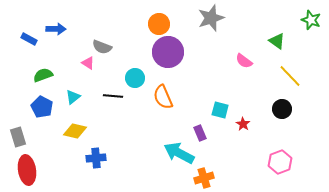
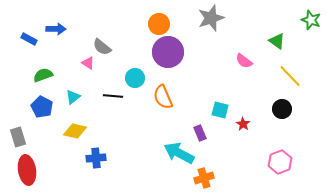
gray semicircle: rotated 18 degrees clockwise
